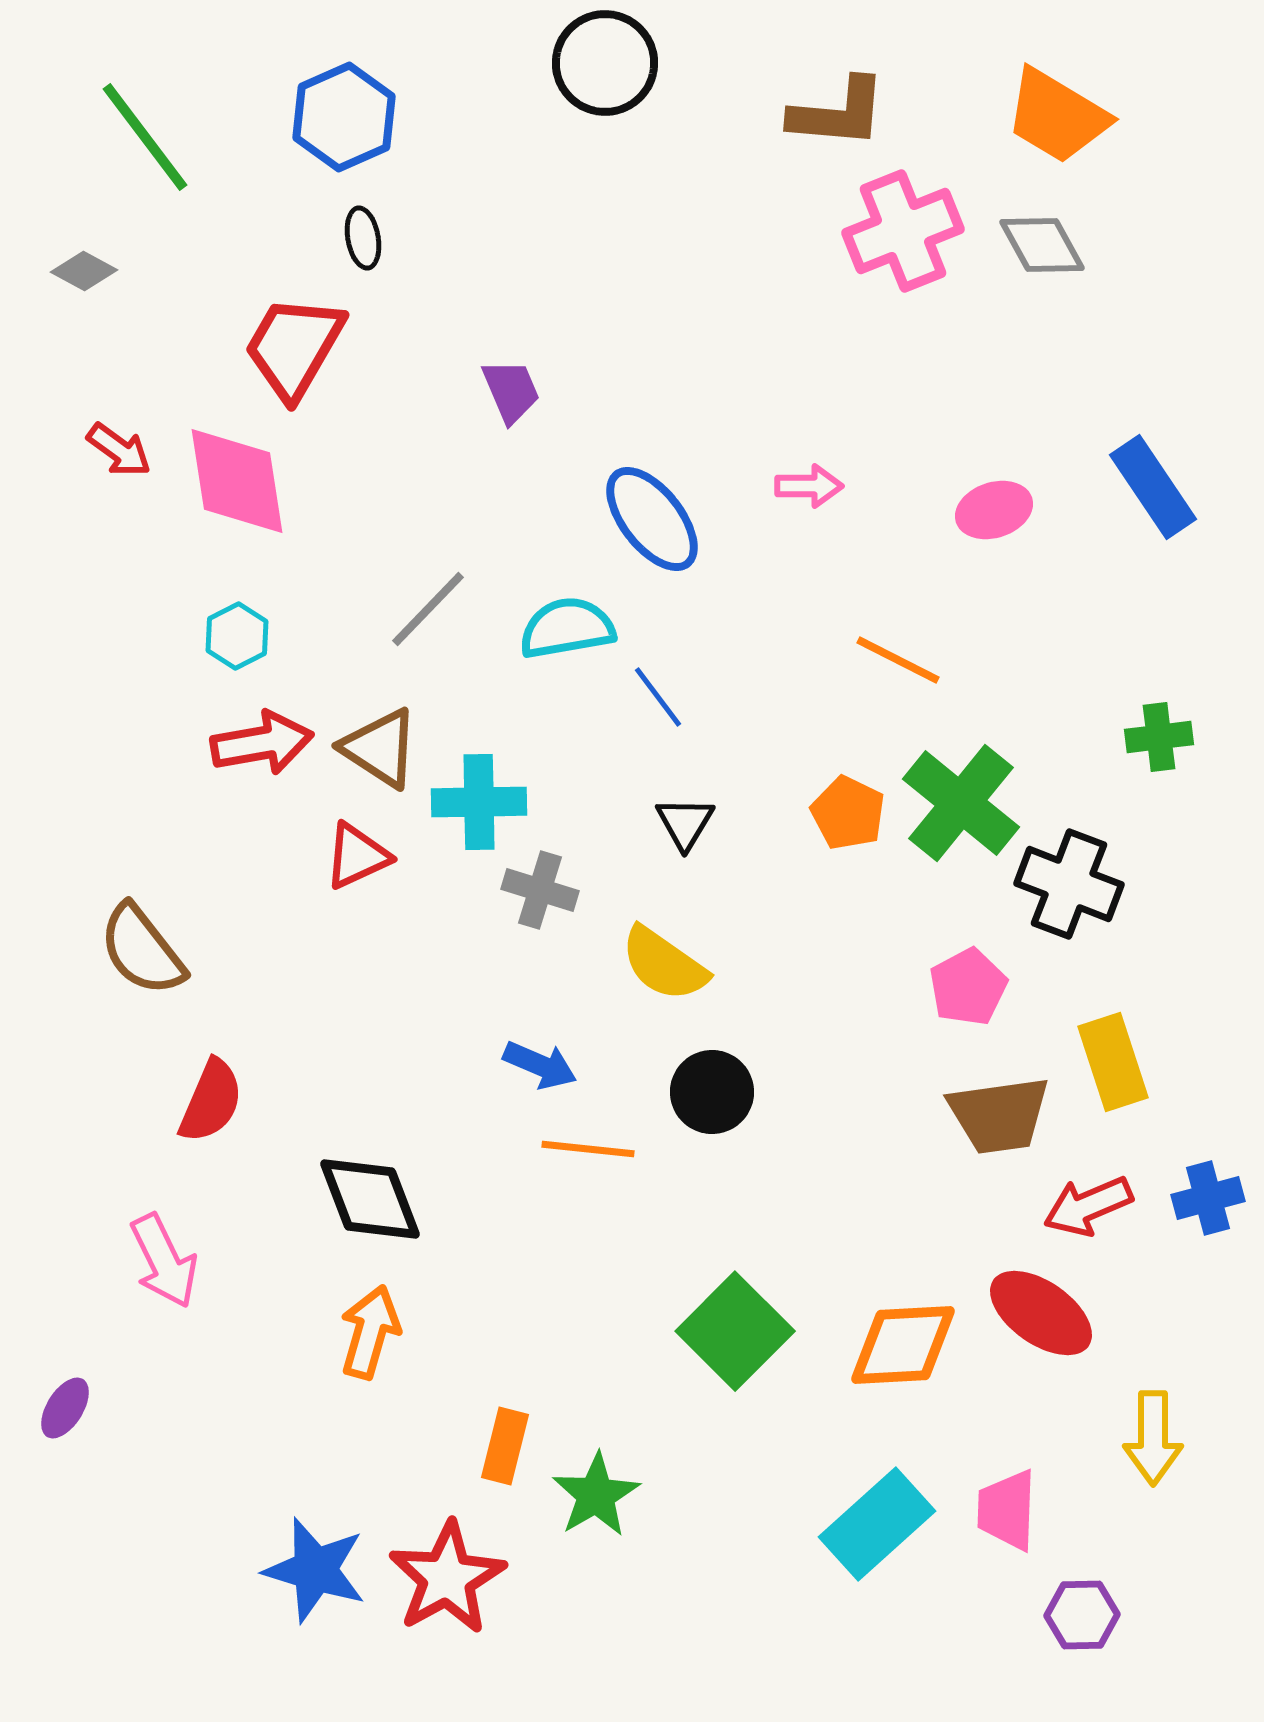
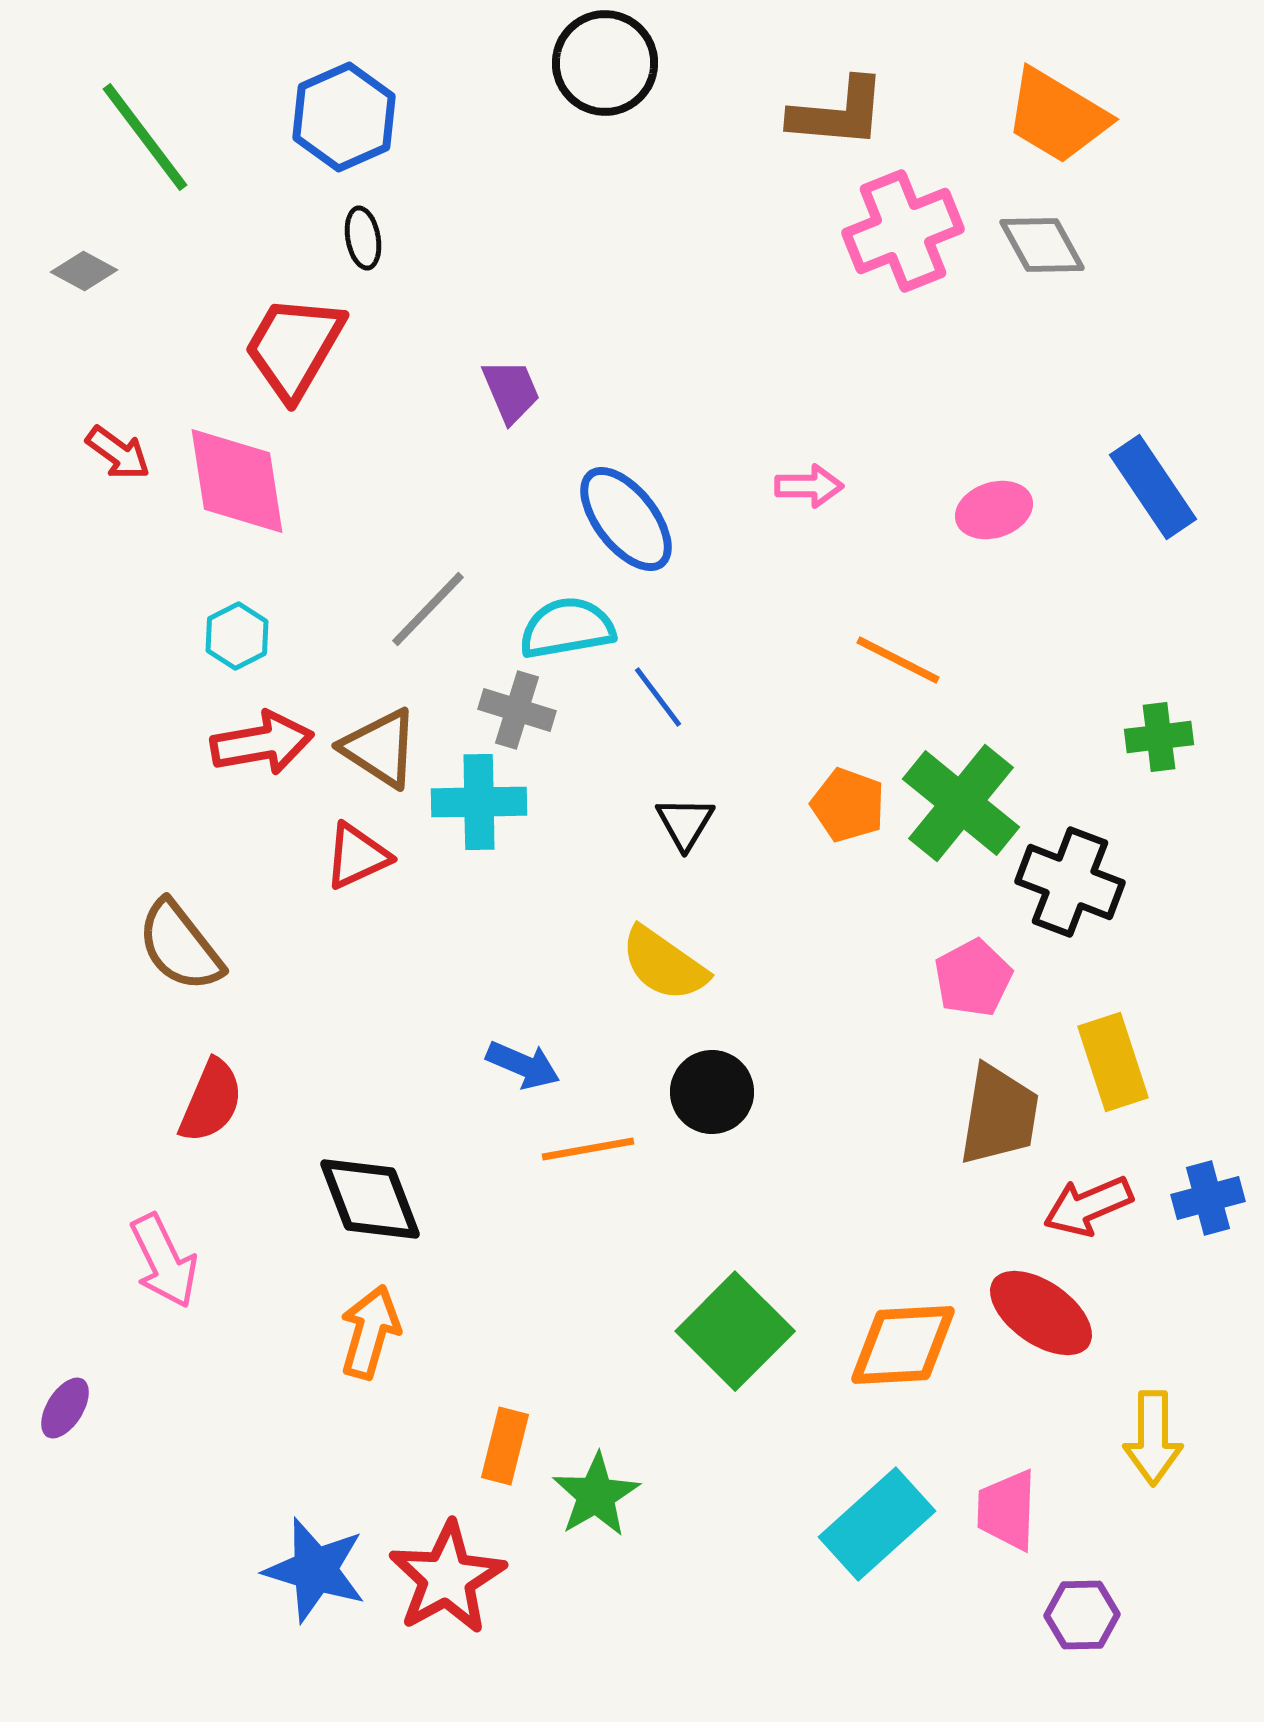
red arrow at (119, 450): moved 1 px left, 3 px down
blue ellipse at (652, 519): moved 26 px left
orange pentagon at (848, 813): moved 8 px up; rotated 6 degrees counterclockwise
black cross at (1069, 884): moved 1 px right, 2 px up
gray cross at (540, 890): moved 23 px left, 180 px up
brown semicircle at (142, 950): moved 38 px right, 4 px up
pink pentagon at (968, 987): moved 5 px right, 9 px up
blue arrow at (540, 1065): moved 17 px left
brown trapezoid at (999, 1115): rotated 73 degrees counterclockwise
orange line at (588, 1149): rotated 16 degrees counterclockwise
